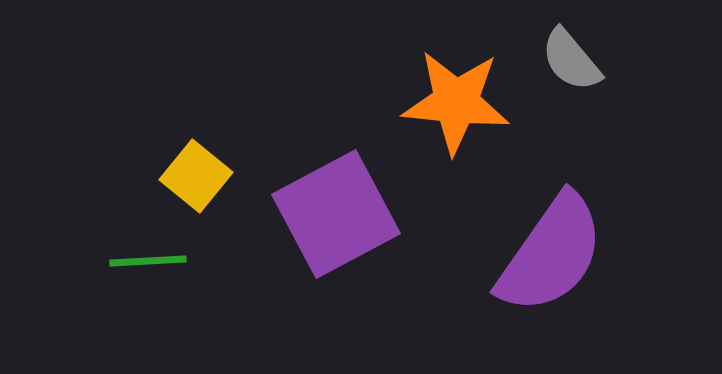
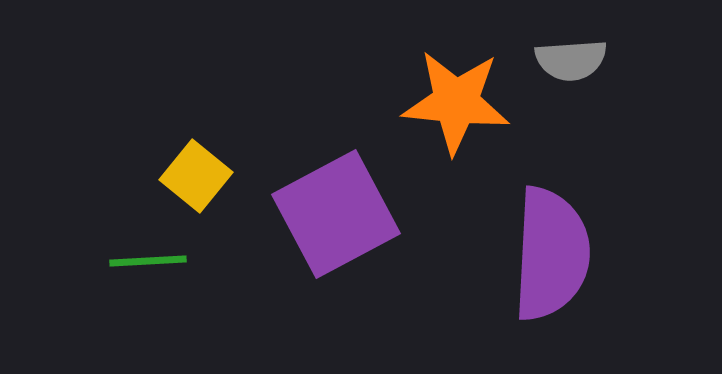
gray semicircle: rotated 54 degrees counterclockwise
purple semicircle: rotated 32 degrees counterclockwise
